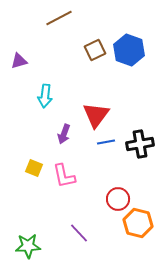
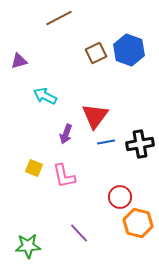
brown square: moved 1 px right, 3 px down
cyan arrow: rotated 110 degrees clockwise
red triangle: moved 1 px left, 1 px down
purple arrow: moved 2 px right
red circle: moved 2 px right, 2 px up
